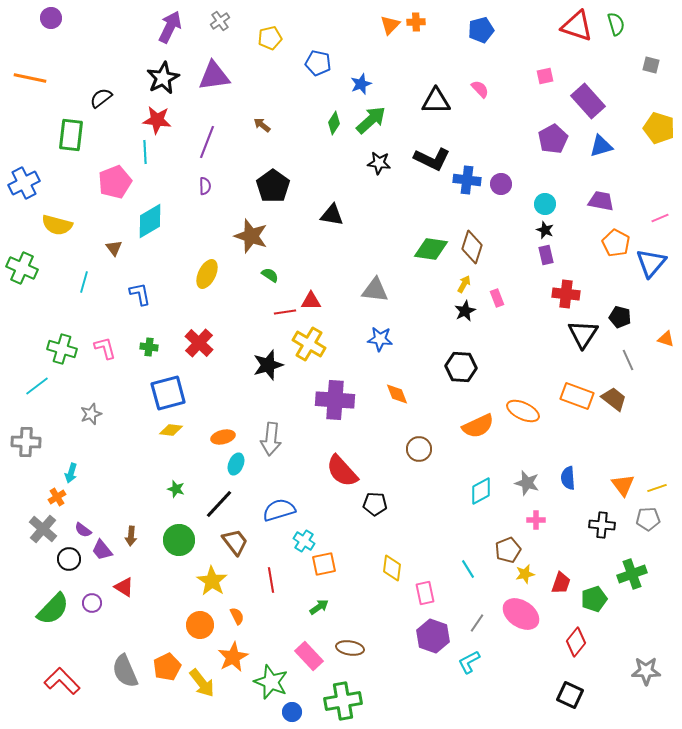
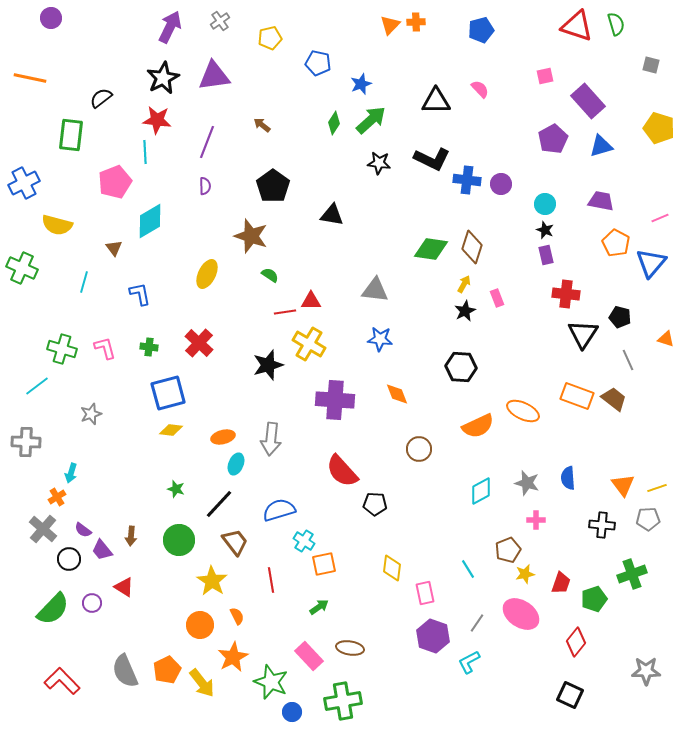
orange pentagon at (167, 667): moved 3 px down
